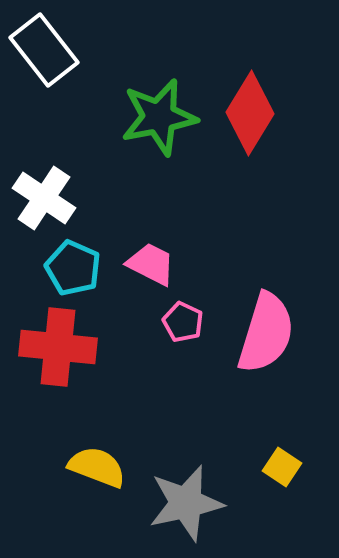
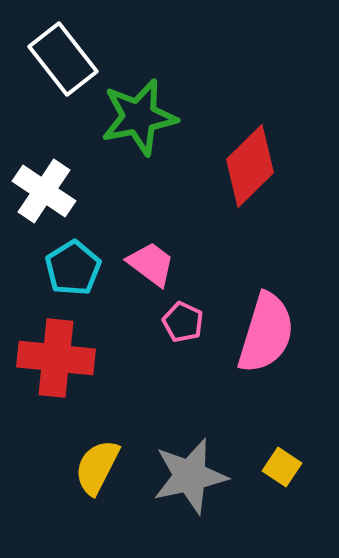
white rectangle: moved 19 px right, 9 px down
red diamond: moved 53 px down; rotated 14 degrees clockwise
green star: moved 20 px left
white cross: moved 7 px up
pink trapezoid: rotated 10 degrees clockwise
cyan pentagon: rotated 16 degrees clockwise
red cross: moved 2 px left, 11 px down
yellow semicircle: rotated 84 degrees counterclockwise
gray star: moved 4 px right, 27 px up
